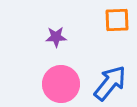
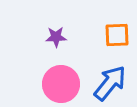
orange square: moved 15 px down
